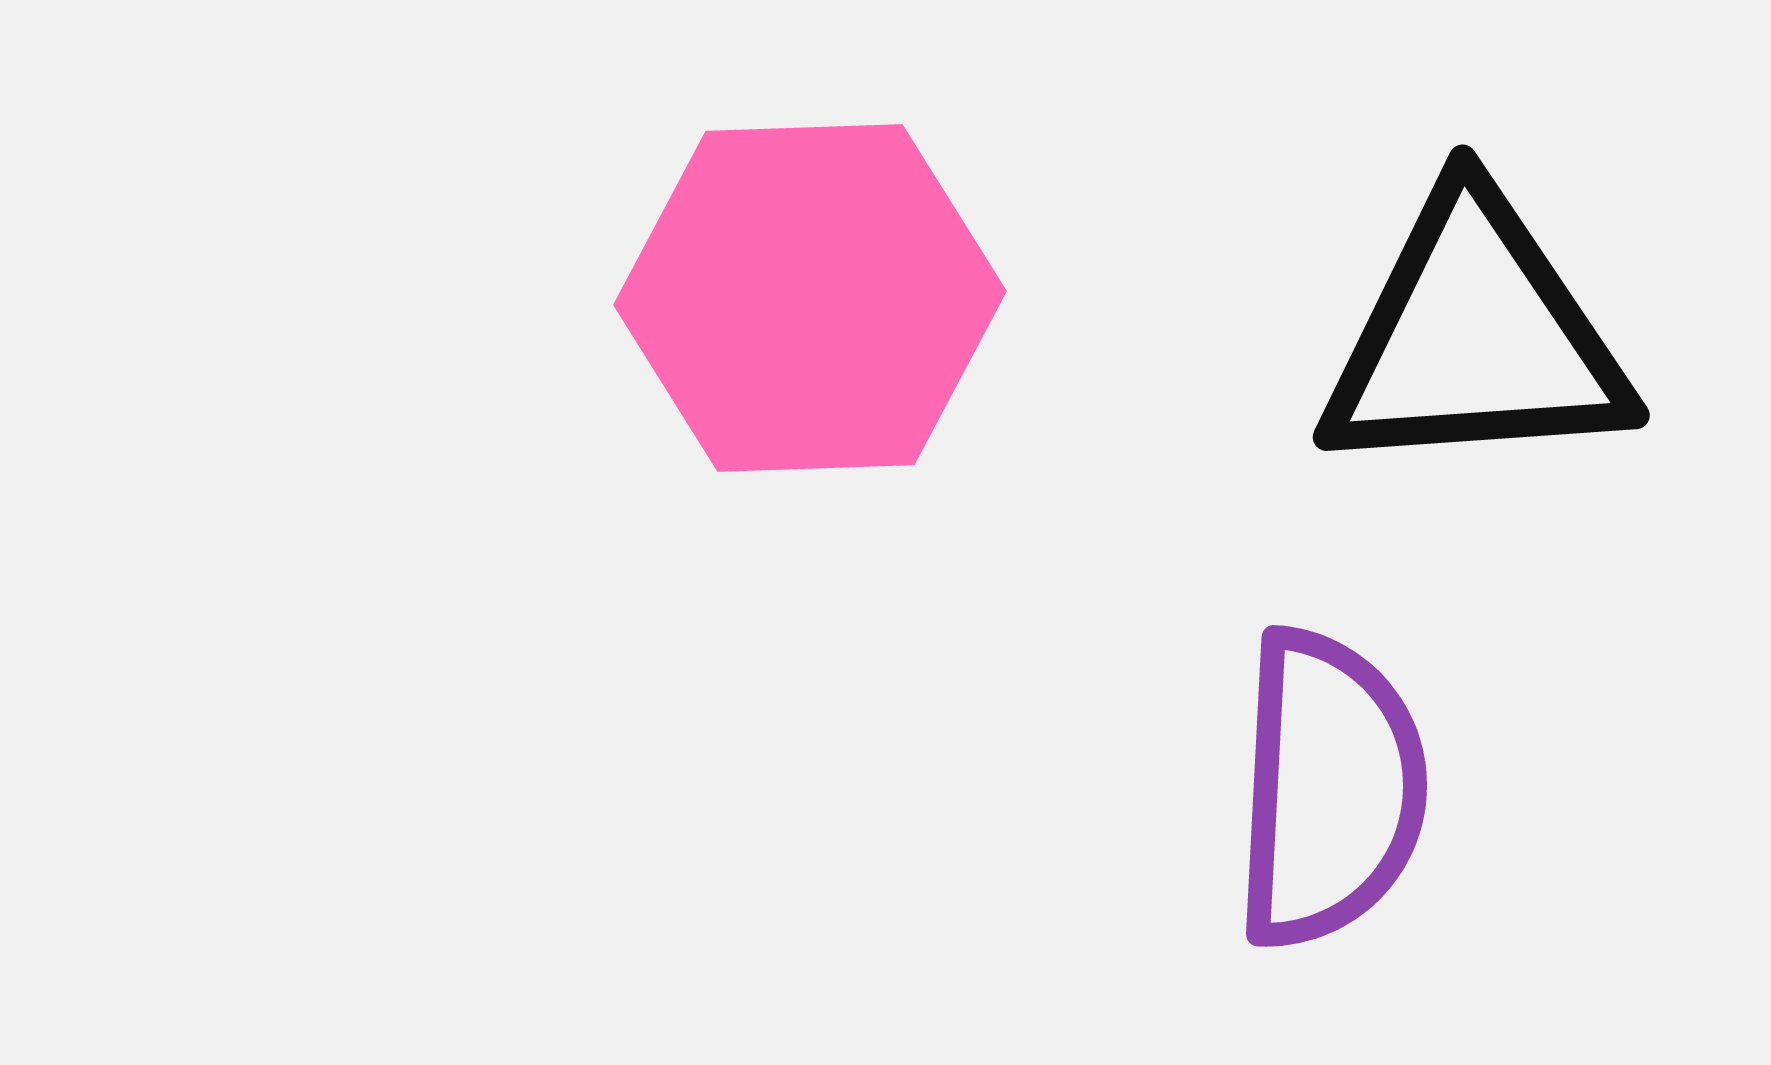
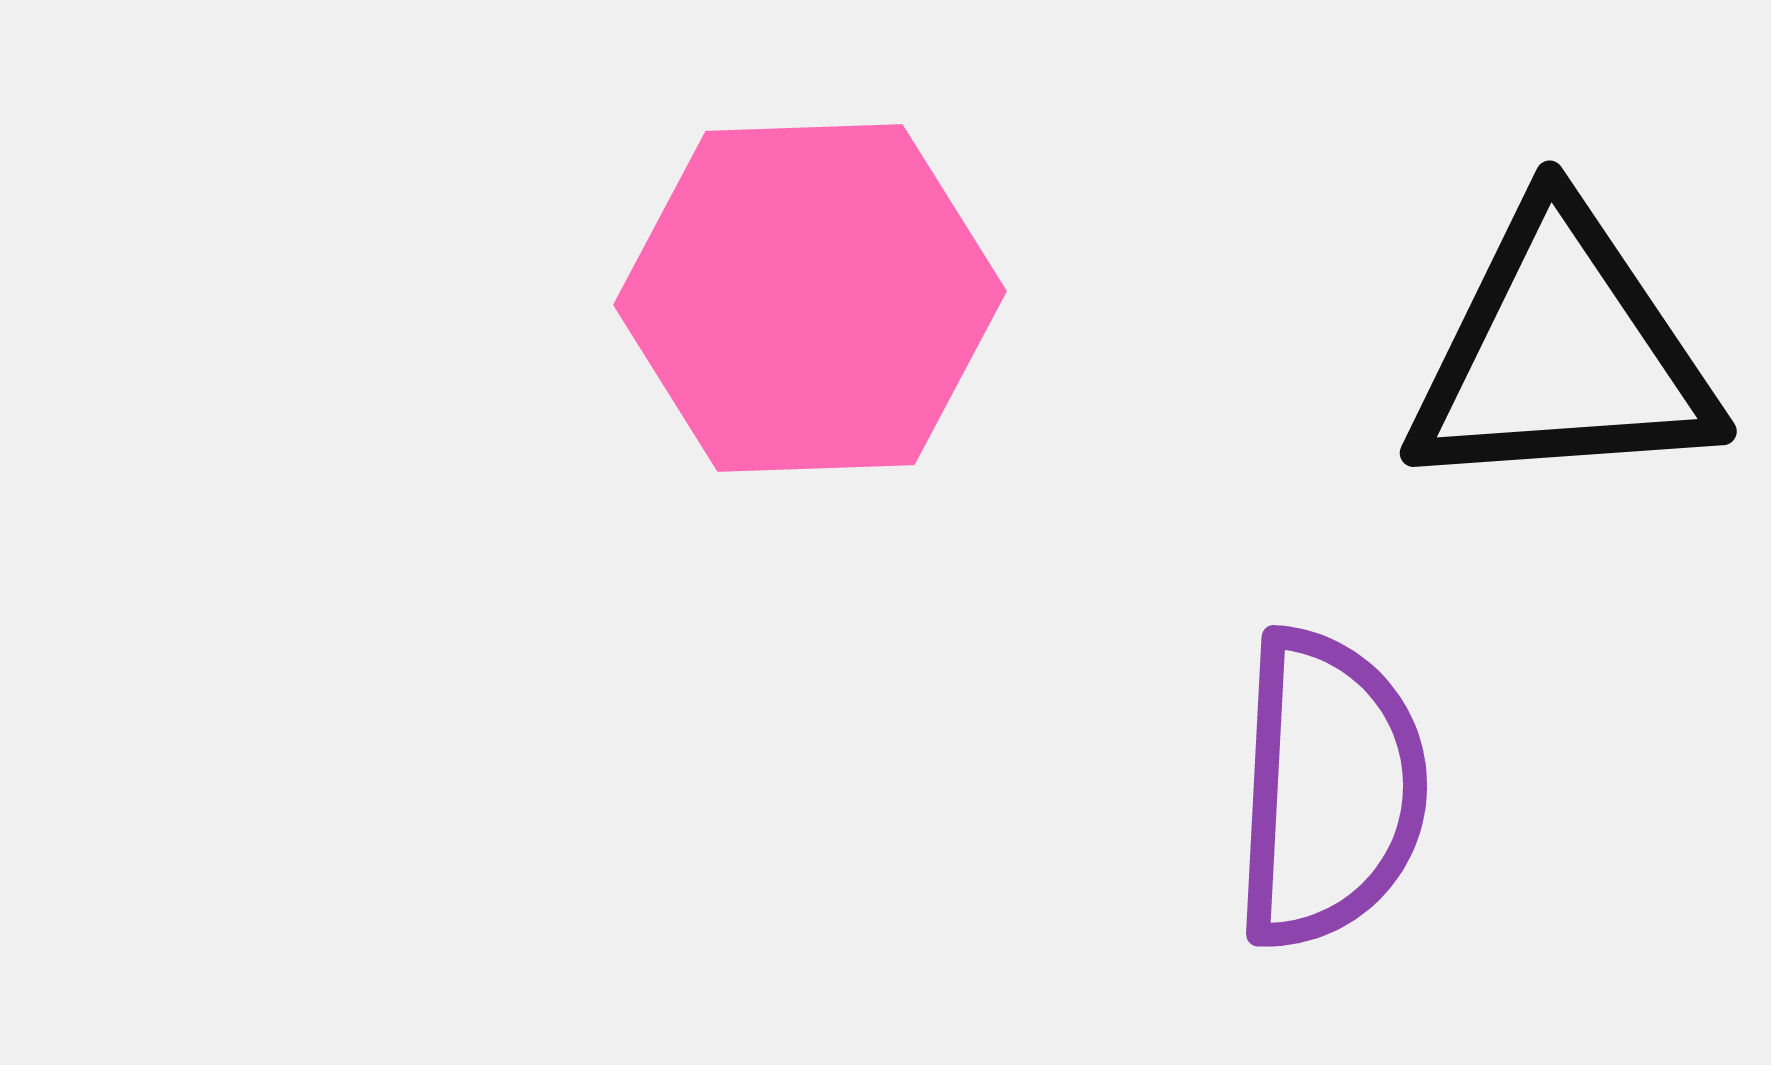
black triangle: moved 87 px right, 16 px down
